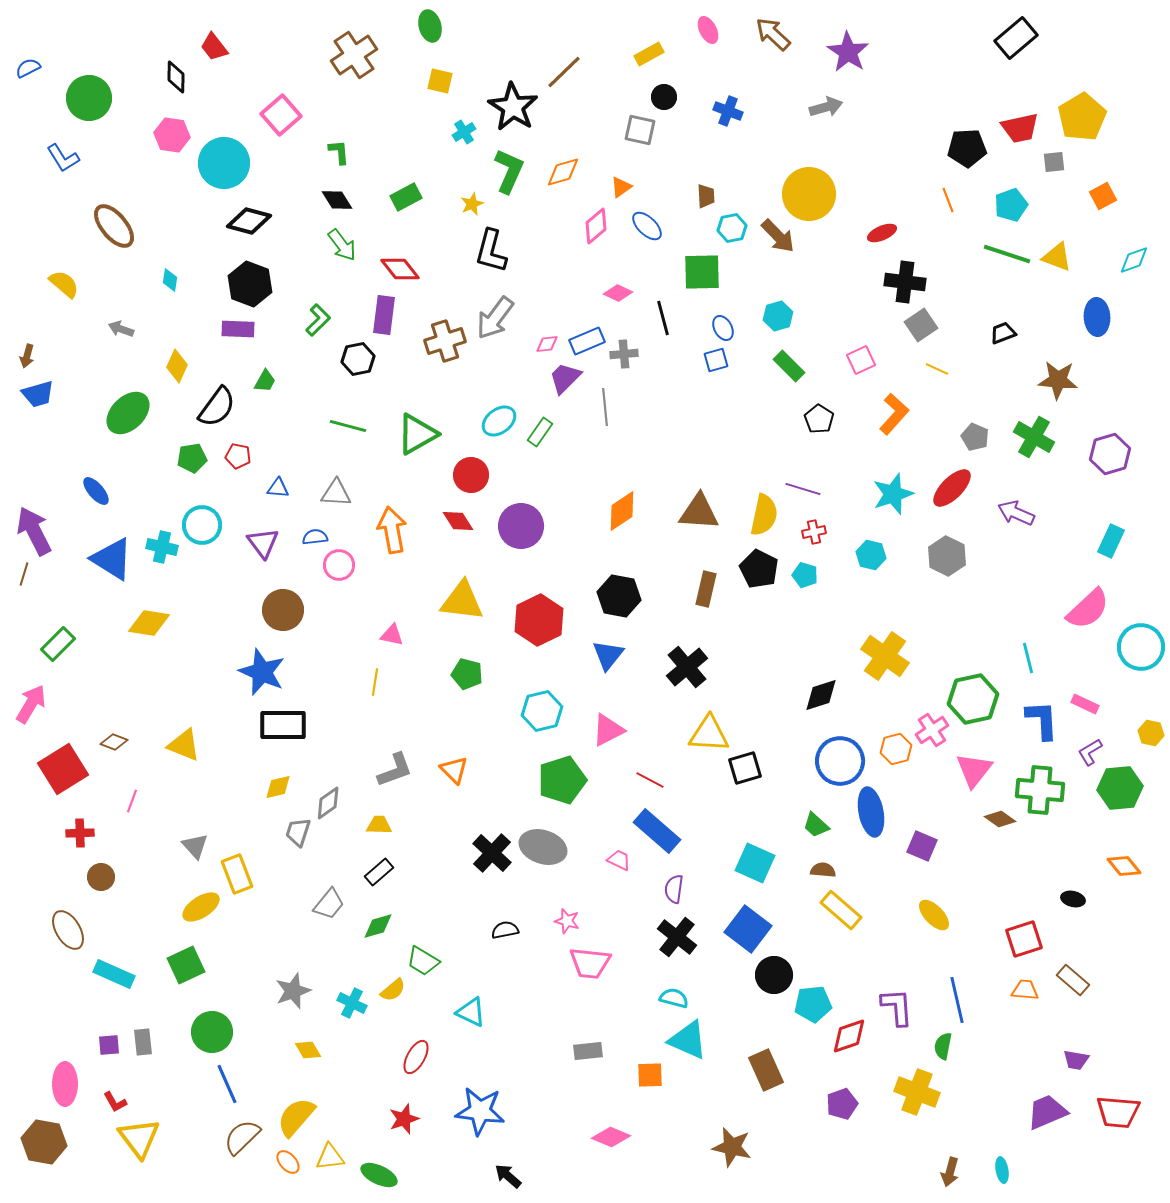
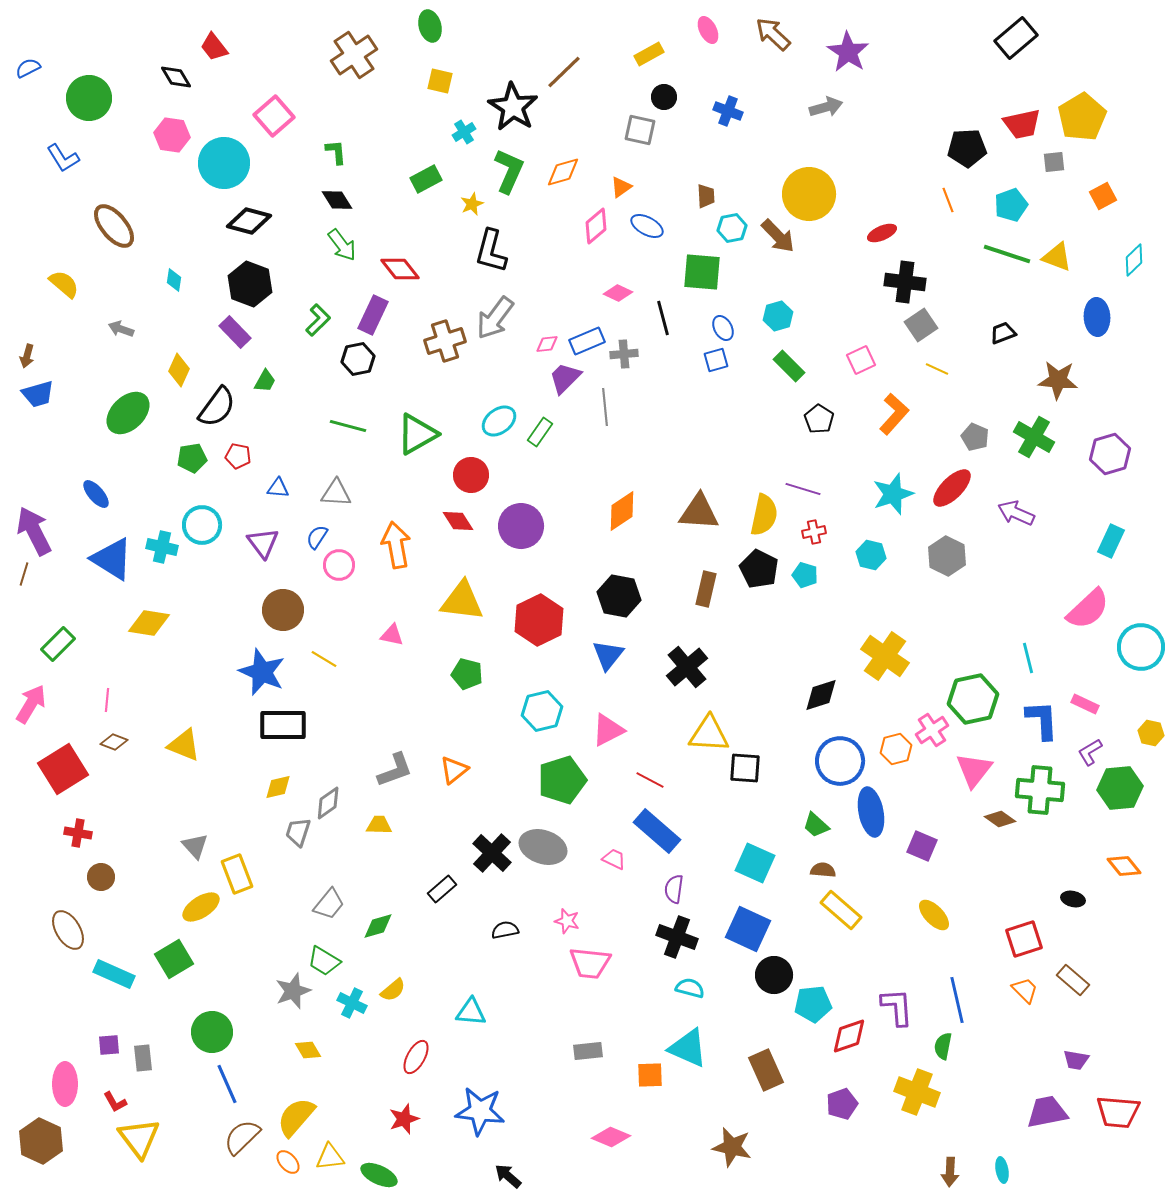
black diamond at (176, 77): rotated 32 degrees counterclockwise
pink square at (281, 115): moved 7 px left, 1 px down
red trapezoid at (1020, 128): moved 2 px right, 4 px up
green L-shape at (339, 152): moved 3 px left
green rectangle at (406, 197): moved 20 px right, 18 px up
blue ellipse at (647, 226): rotated 16 degrees counterclockwise
cyan diamond at (1134, 260): rotated 24 degrees counterclockwise
green square at (702, 272): rotated 6 degrees clockwise
cyan diamond at (170, 280): moved 4 px right
purple rectangle at (384, 315): moved 11 px left; rotated 18 degrees clockwise
purple rectangle at (238, 329): moved 3 px left, 3 px down; rotated 44 degrees clockwise
yellow diamond at (177, 366): moved 2 px right, 4 px down
blue ellipse at (96, 491): moved 3 px down
orange arrow at (392, 530): moved 4 px right, 15 px down
blue semicircle at (315, 537): moved 2 px right; rotated 50 degrees counterclockwise
yellow line at (375, 682): moved 51 px left, 23 px up; rotated 68 degrees counterclockwise
black square at (745, 768): rotated 20 degrees clockwise
orange triangle at (454, 770): rotated 36 degrees clockwise
pink line at (132, 801): moved 25 px left, 101 px up; rotated 15 degrees counterclockwise
red cross at (80, 833): moved 2 px left; rotated 12 degrees clockwise
pink trapezoid at (619, 860): moved 5 px left, 1 px up
black rectangle at (379, 872): moved 63 px right, 17 px down
blue square at (748, 929): rotated 12 degrees counterclockwise
black cross at (677, 937): rotated 18 degrees counterclockwise
green trapezoid at (423, 961): moved 99 px left
green square at (186, 965): moved 12 px left, 6 px up; rotated 6 degrees counterclockwise
orange trapezoid at (1025, 990): rotated 40 degrees clockwise
cyan semicircle at (674, 998): moved 16 px right, 10 px up
cyan triangle at (471, 1012): rotated 20 degrees counterclockwise
cyan triangle at (688, 1040): moved 8 px down
gray rectangle at (143, 1042): moved 16 px down
purple trapezoid at (1047, 1112): rotated 12 degrees clockwise
brown hexagon at (44, 1142): moved 3 px left, 1 px up; rotated 15 degrees clockwise
brown arrow at (950, 1172): rotated 12 degrees counterclockwise
